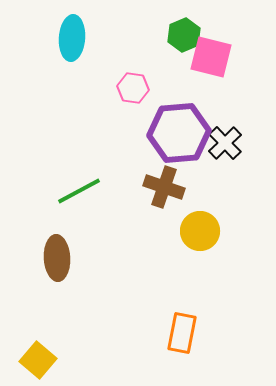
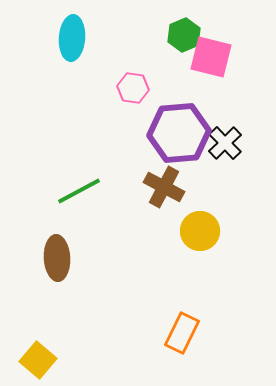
brown cross: rotated 9 degrees clockwise
orange rectangle: rotated 15 degrees clockwise
